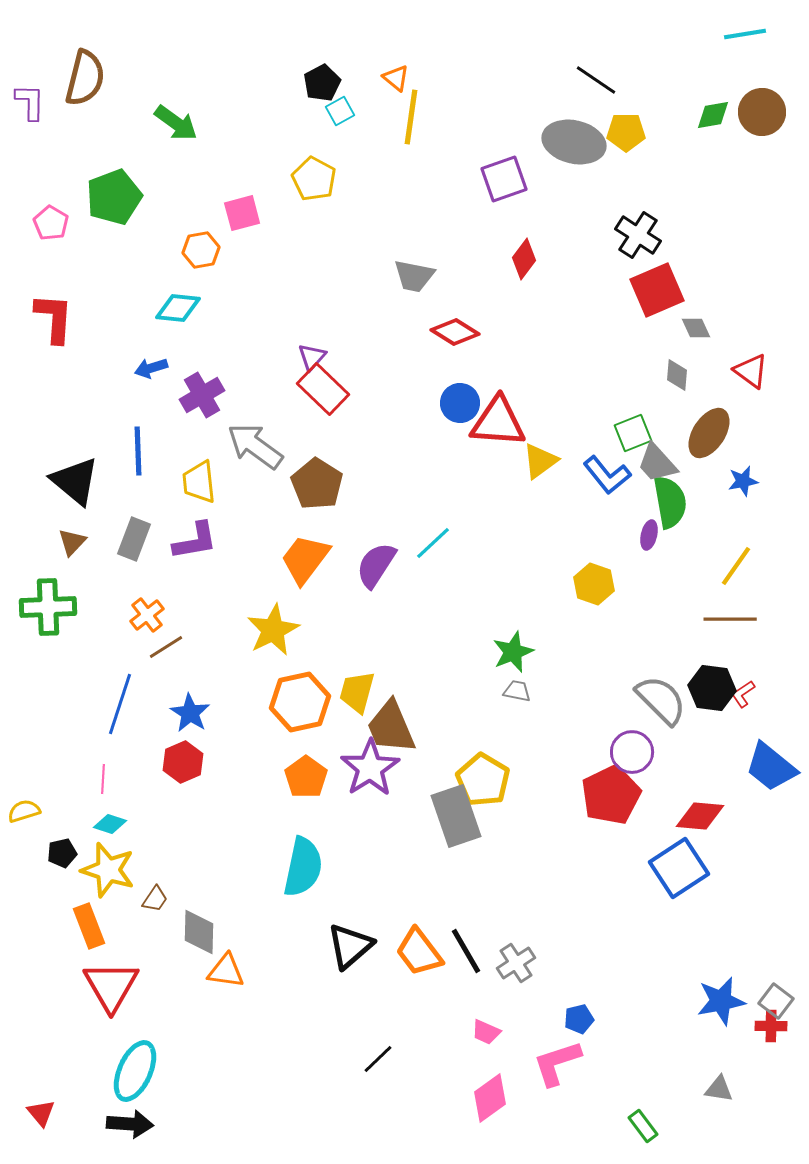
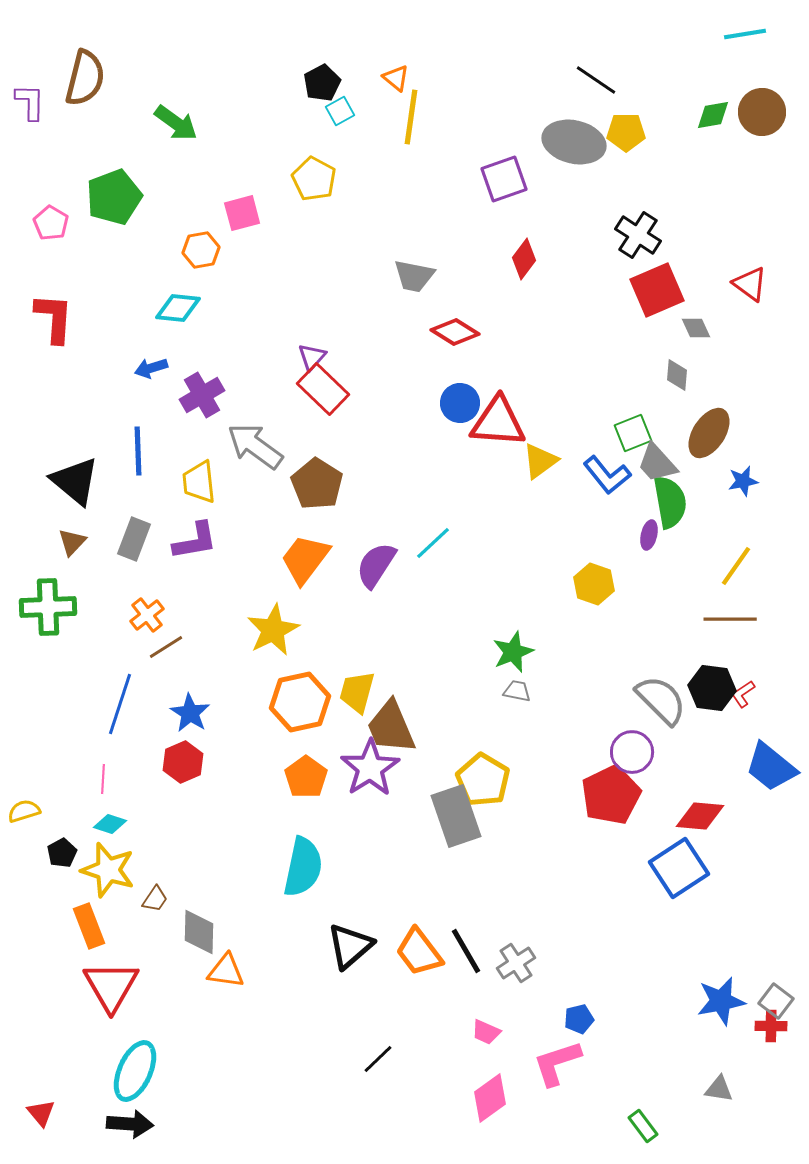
red triangle at (751, 371): moved 1 px left, 87 px up
black pentagon at (62, 853): rotated 16 degrees counterclockwise
